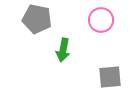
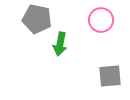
green arrow: moved 3 px left, 6 px up
gray square: moved 1 px up
